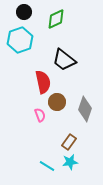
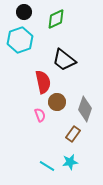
brown rectangle: moved 4 px right, 8 px up
